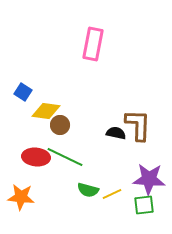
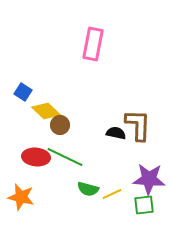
yellow diamond: rotated 36 degrees clockwise
green semicircle: moved 1 px up
orange star: rotated 8 degrees clockwise
